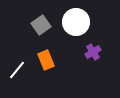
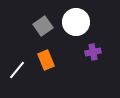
gray square: moved 2 px right, 1 px down
purple cross: rotated 21 degrees clockwise
